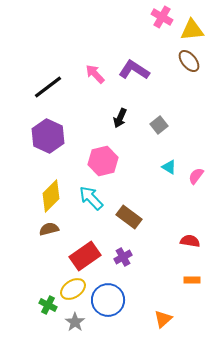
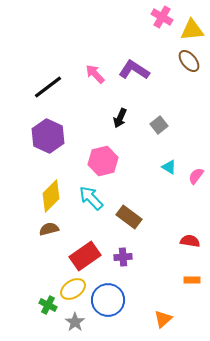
purple cross: rotated 24 degrees clockwise
